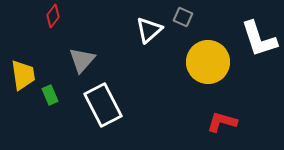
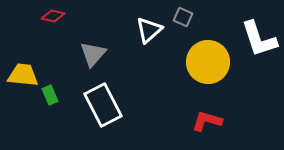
red diamond: rotated 65 degrees clockwise
gray triangle: moved 11 px right, 6 px up
yellow trapezoid: rotated 76 degrees counterclockwise
red L-shape: moved 15 px left, 1 px up
